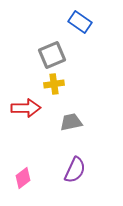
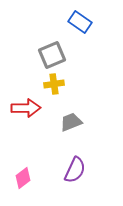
gray trapezoid: rotated 10 degrees counterclockwise
